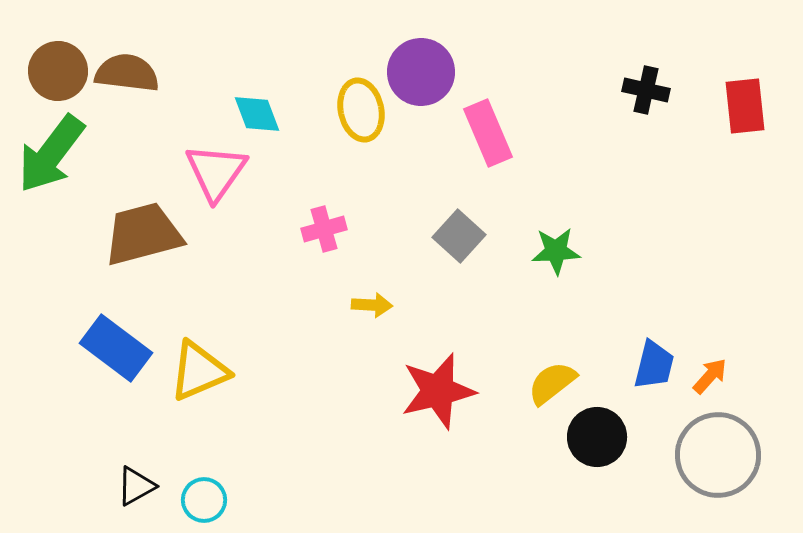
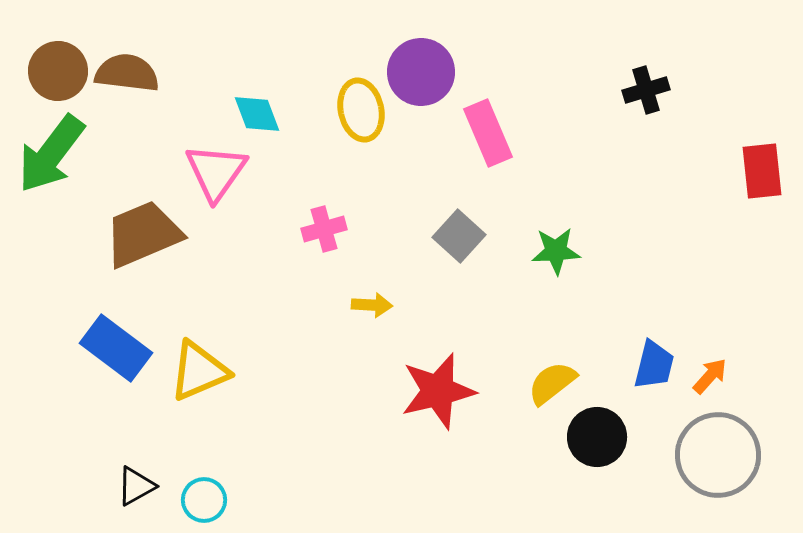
black cross: rotated 30 degrees counterclockwise
red rectangle: moved 17 px right, 65 px down
brown trapezoid: rotated 8 degrees counterclockwise
